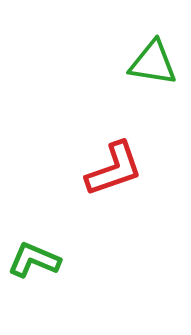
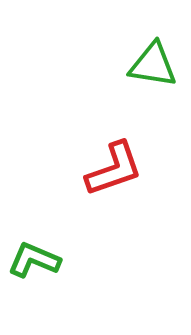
green triangle: moved 2 px down
